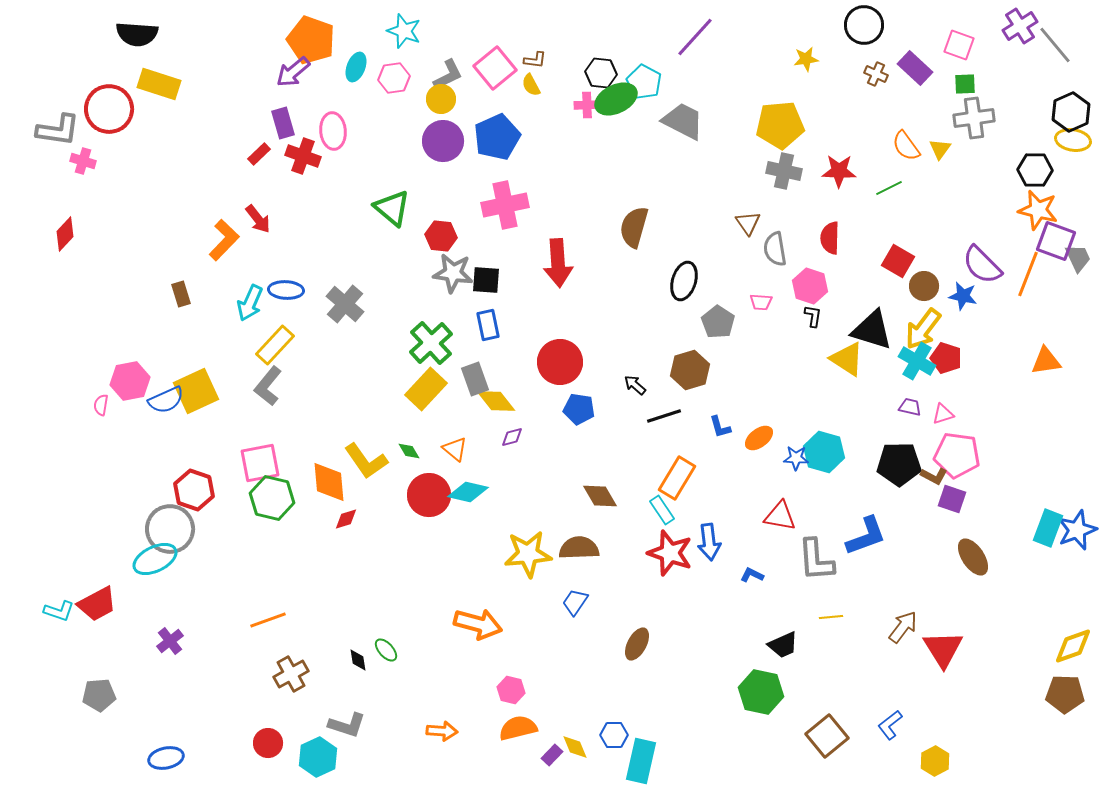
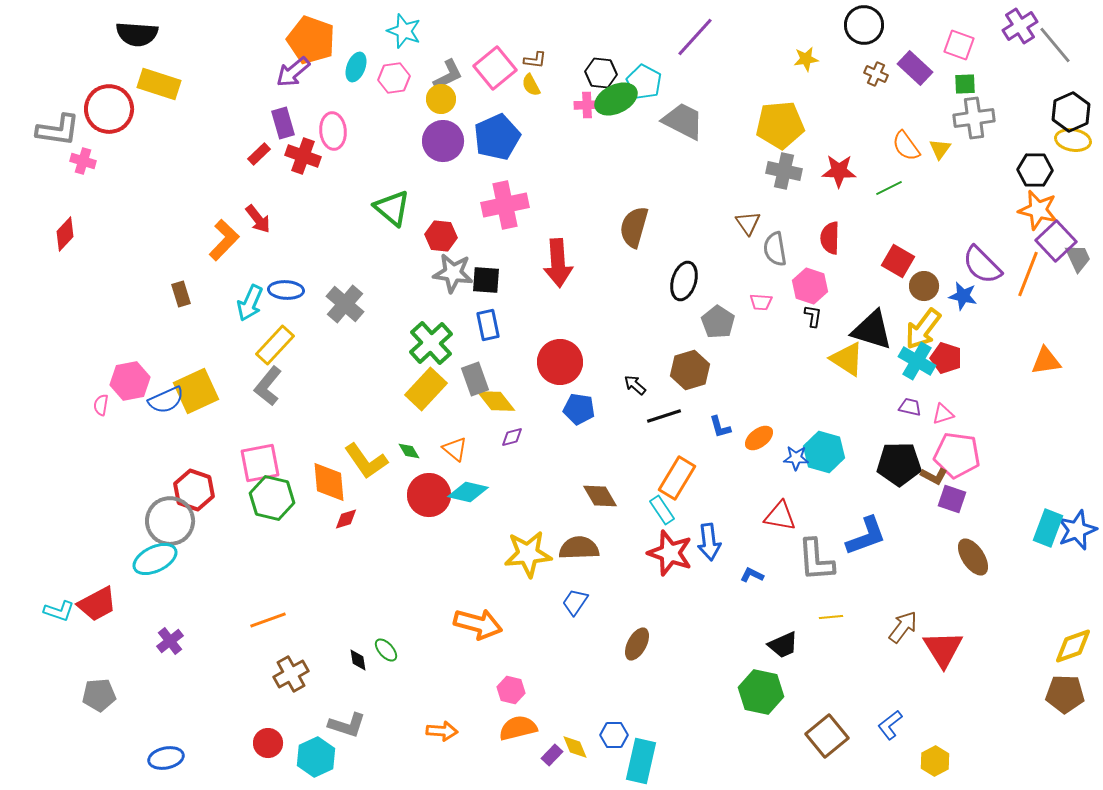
purple square at (1056, 241): rotated 27 degrees clockwise
gray circle at (170, 529): moved 8 px up
cyan hexagon at (318, 757): moved 2 px left
